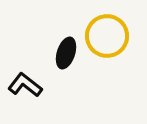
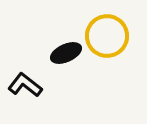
black ellipse: rotated 48 degrees clockwise
